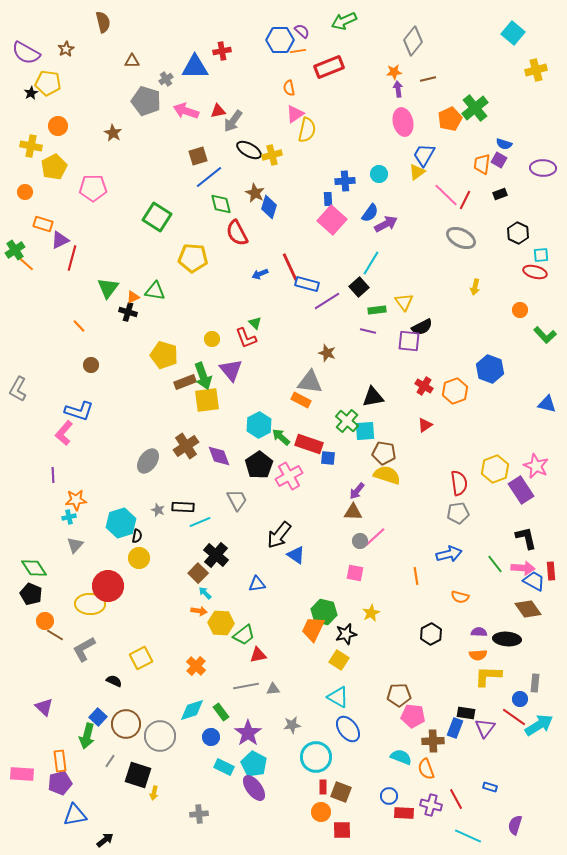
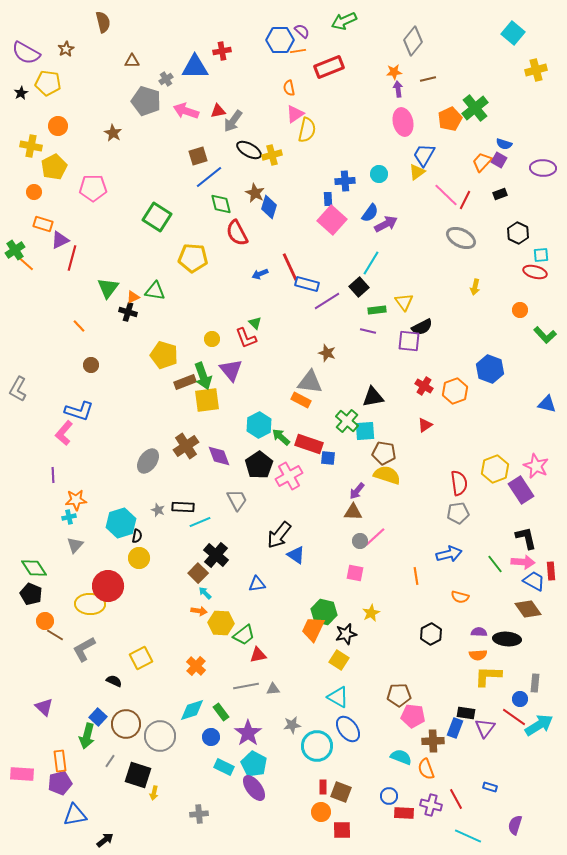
black star at (31, 93): moved 10 px left
orange trapezoid at (482, 164): moved 2 px up; rotated 35 degrees clockwise
orange circle at (25, 192): moved 9 px right
pink arrow at (523, 568): moved 6 px up
cyan circle at (316, 757): moved 1 px right, 11 px up
